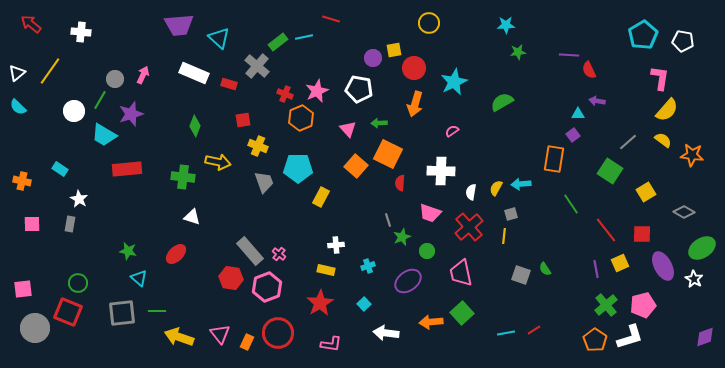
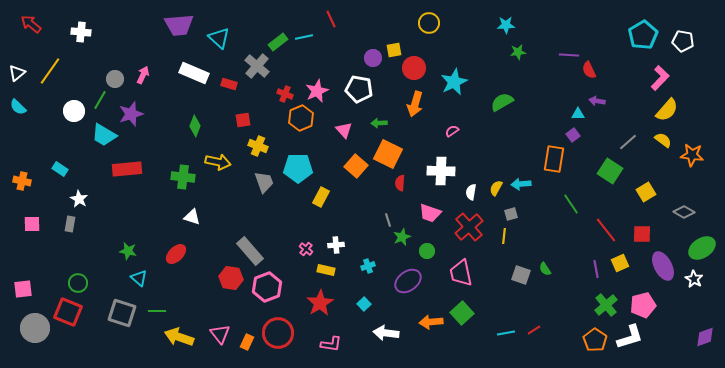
red line at (331, 19): rotated 48 degrees clockwise
pink L-shape at (660, 78): rotated 35 degrees clockwise
pink triangle at (348, 129): moved 4 px left, 1 px down
pink cross at (279, 254): moved 27 px right, 5 px up
gray square at (122, 313): rotated 24 degrees clockwise
